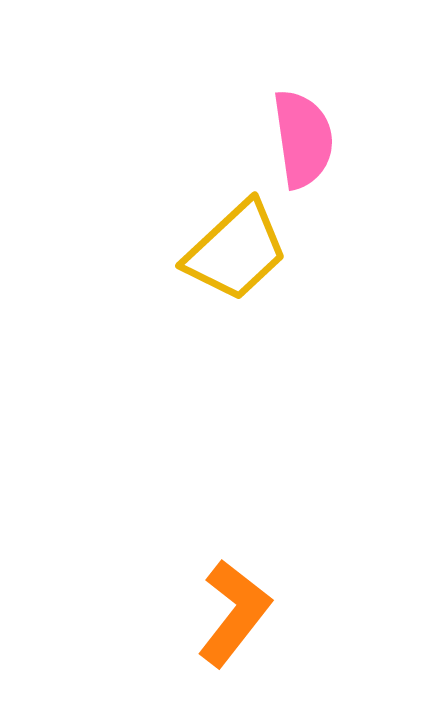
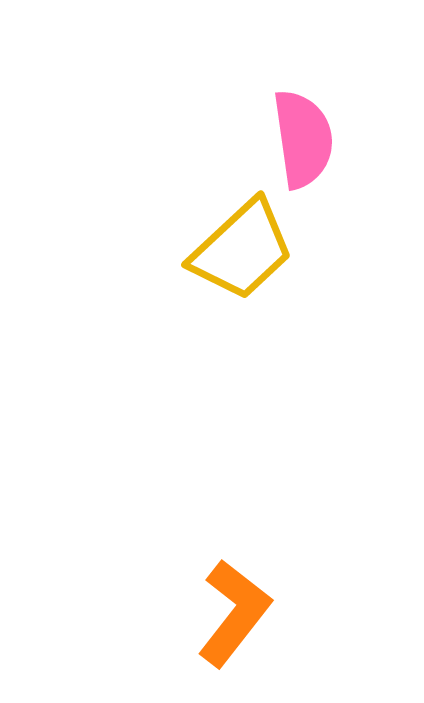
yellow trapezoid: moved 6 px right, 1 px up
